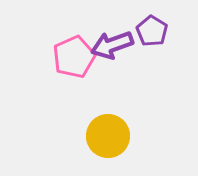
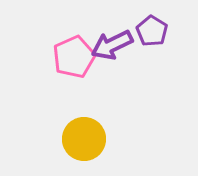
purple arrow: rotated 6 degrees counterclockwise
yellow circle: moved 24 px left, 3 px down
